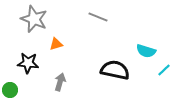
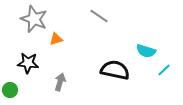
gray line: moved 1 px right, 1 px up; rotated 12 degrees clockwise
orange triangle: moved 5 px up
